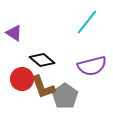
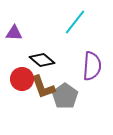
cyan line: moved 12 px left
purple triangle: rotated 30 degrees counterclockwise
purple semicircle: rotated 72 degrees counterclockwise
